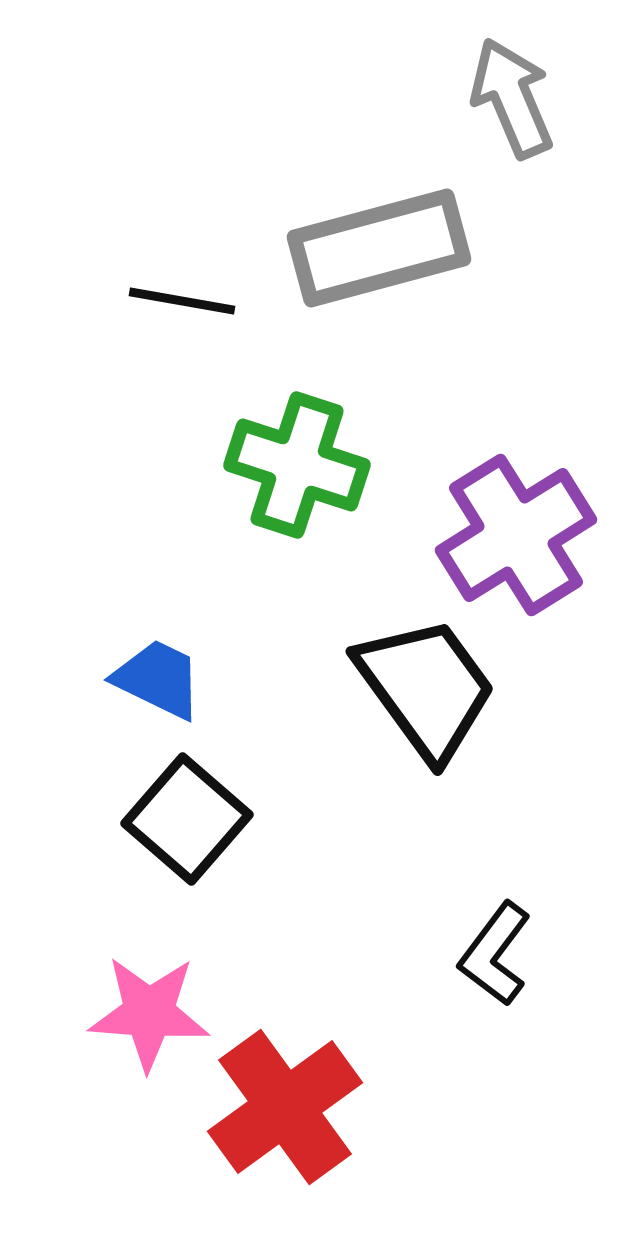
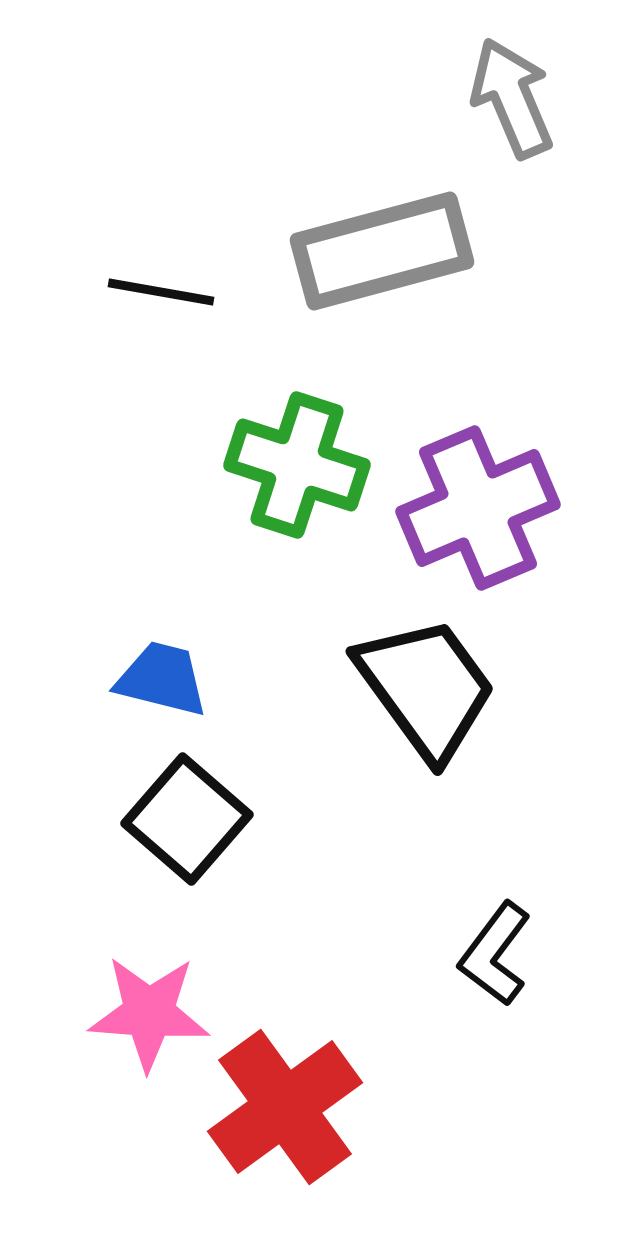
gray rectangle: moved 3 px right, 3 px down
black line: moved 21 px left, 9 px up
purple cross: moved 38 px left, 27 px up; rotated 9 degrees clockwise
blue trapezoid: moved 4 px right; rotated 12 degrees counterclockwise
